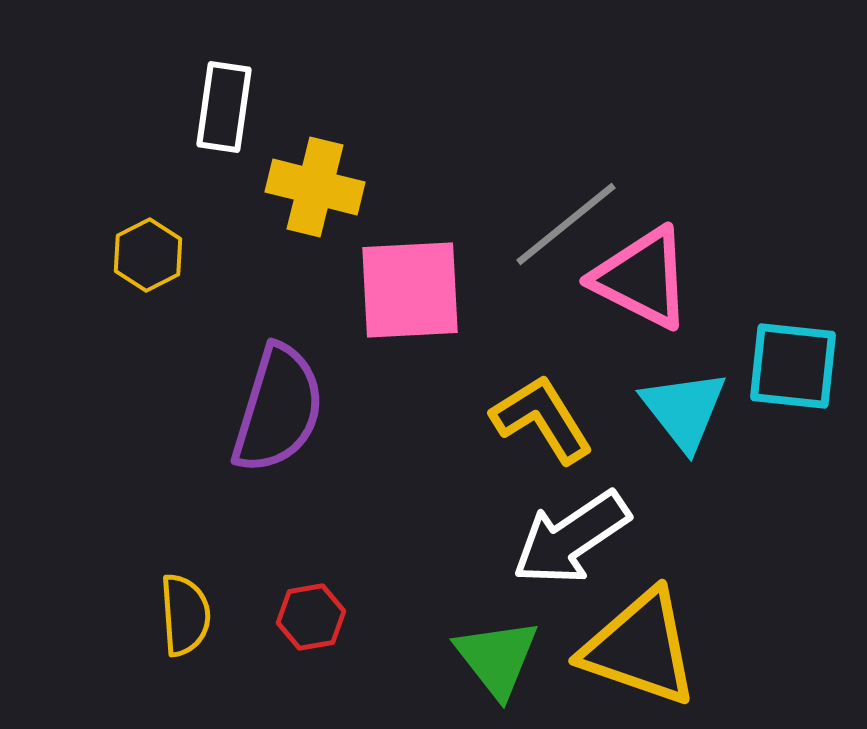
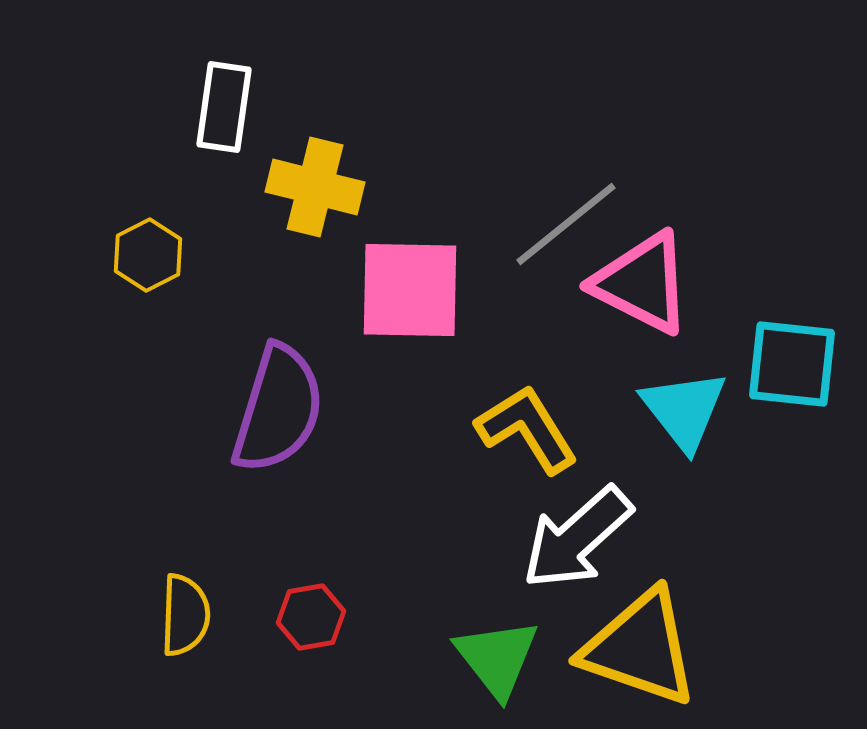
pink triangle: moved 5 px down
pink square: rotated 4 degrees clockwise
cyan square: moved 1 px left, 2 px up
yellow L-shape: moved 15 px left, 10 px down
white arrow: moved 6 px right; rotated 8 degrees counterclockwise
yellow semicircle: rotated 6 degrees clockwise
